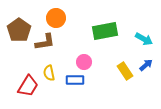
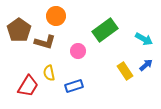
orange circle: moved 2 px up
green rectangle: moved 1 px up; rotated 25 degrees counterclockwise
brown L-shape: rotated 25 degrees clockwise
pink circle: moved 6 px left, 11 px up
blue rectangle: moved 1 px left, 6 px down; rotated 18 degrees counterclockwise
